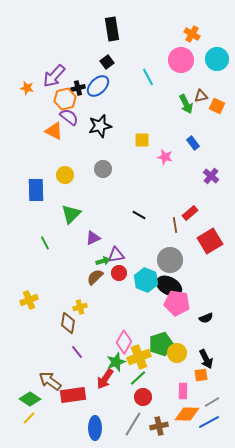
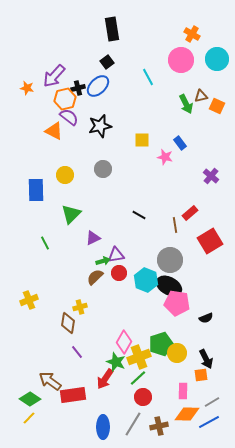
blue rectangle at (193, 143): moved 13 px left
green star at (116, 362): rotated 30 degrees counterclockwise
blue ellipse at (95, 428): moved 8 px right, 1 px up
